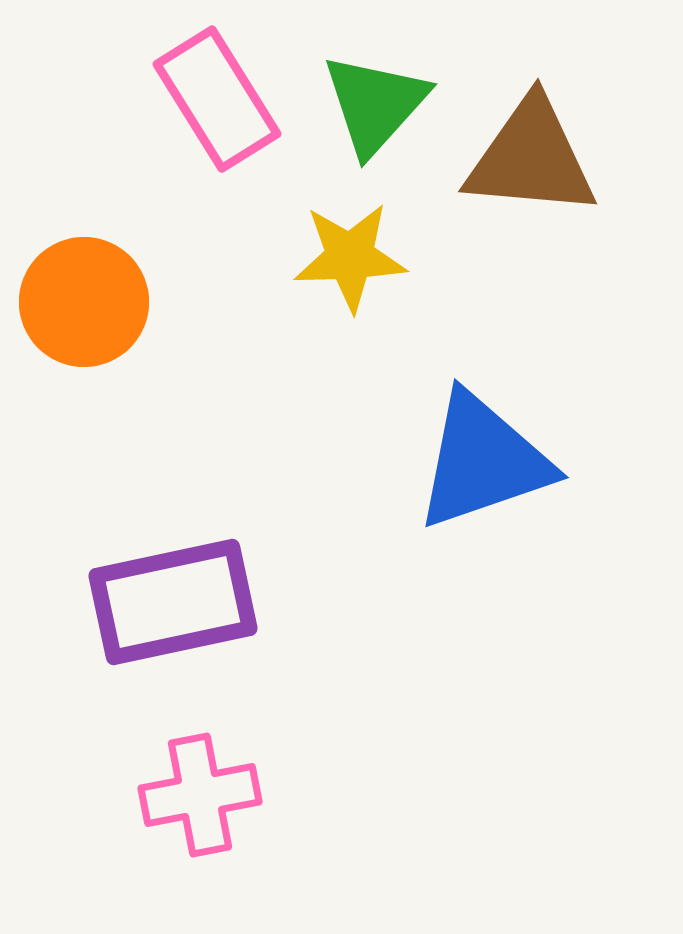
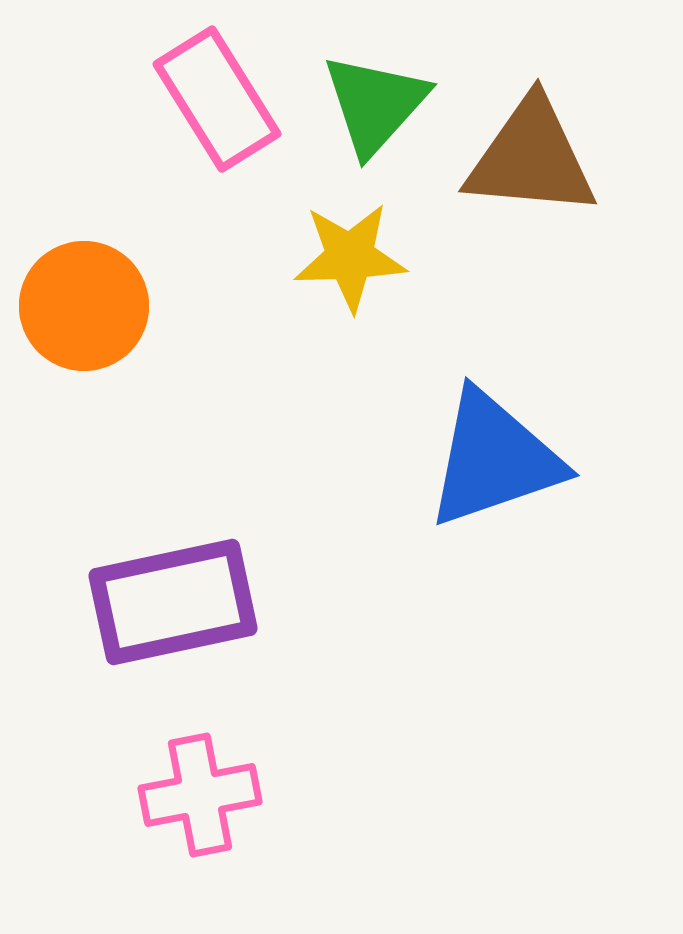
orange circle: moved 4 px down
blue triangle: moved 11 px right, 2 px up
